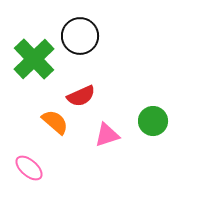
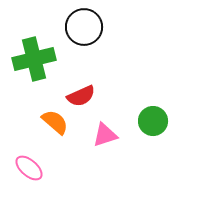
black circle: moved 4 px right, 9 px up
green cross: rotated 30 degrees clockwise
pink triangle: moved 2 px left
